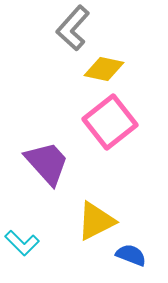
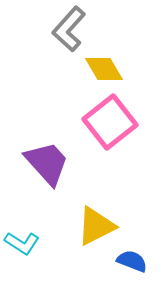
gray L-shape: moved 4 px left, 1 px down
yellow diamond: rotated 48 degrees clockwise
yellow triangle: moved 5 px down
cyan L-shape: rotated 12 degrees counterclockwise
blue semicircle: moved 1 px right, 6 px down
